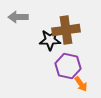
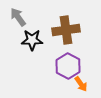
gray arrow: rotated 54 degrees clockwise
black star: moved 18 px left
purple hexagon: rotated 15 degrees clockwise
